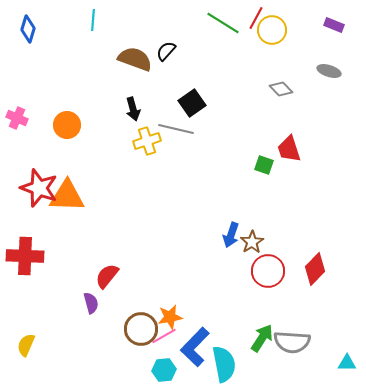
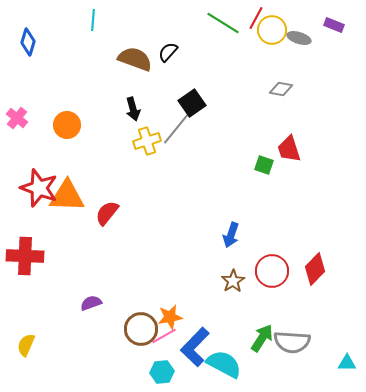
blue diamond: moved 13 px down
black semicircle: moved 2 px right, 1 px down
gray ellipse: moved 30 px left, 33 px up
gray diamond: rotated 35 degrees counterclockwise
pink cross: rotated 15 degrees clockwise
gray line: rotated 64 degrees counterclockwise
brown star: moved 19 px left, 39 px down
red circle: moved 4 px right
red semicircle: moved 63 px up
purple semicircle: rotated 95 degrees counterclockwise
cyan semicircle: rotated 51 degrees counterclockwise
cyan hexagon: moved 2 px left, 2 px down
